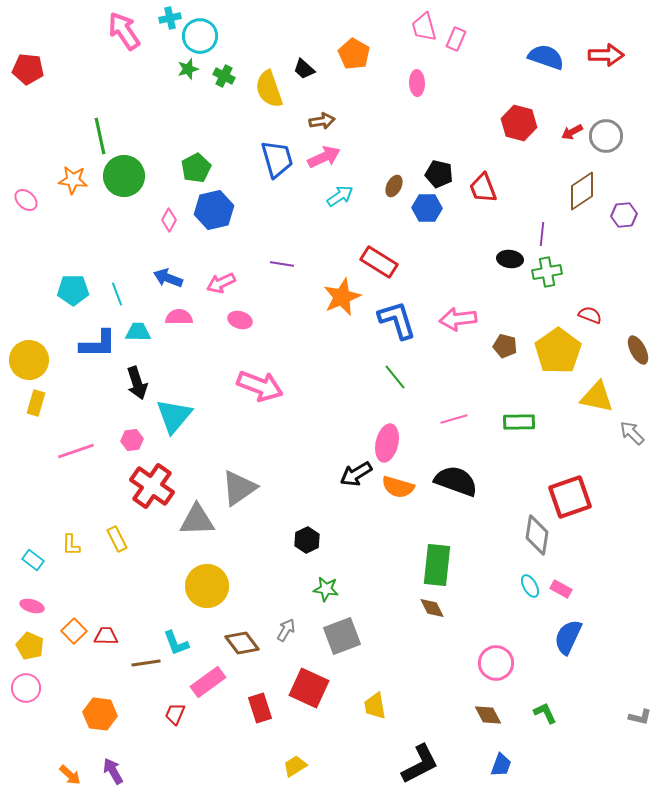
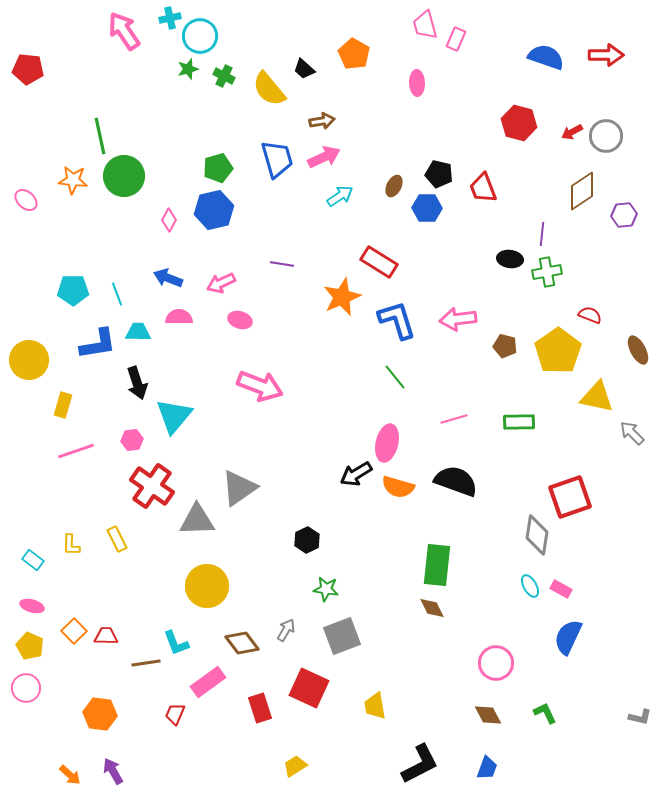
pink trapezoid at (424, 27): moved 1 px right, 2 px up
yellow semicircle at (269, 89): rotated 21 degrees counterclockwise
green pentagon at (196, 168): moved 22 px right; rotated 12 degrees clockwise
blue L-shape at (98, 344): rotated 9 degrees counterclockwise
yellow rectangle at (36, 403): moved 27 px right, 2 px down
blue trapezoid at (501, 765): moved 14 px left, 3 px down
